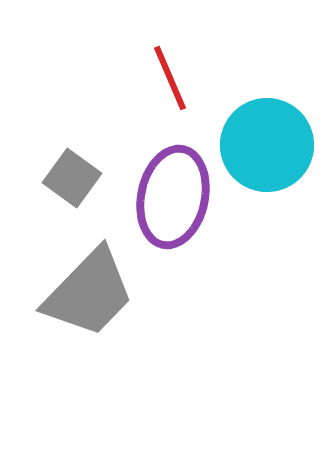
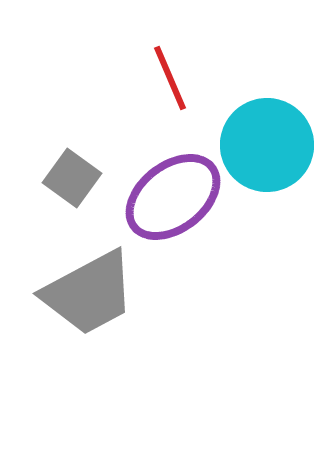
purple ellipse: rotated 40 degrees clockwise
gray trapezoid: rotated 18 degrees clockwise
